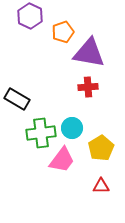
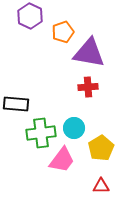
black rectangle: moved 1 px left, 5 px down; rotated 25 degrees counterclockwise
cyan circle: moved 2 px right
